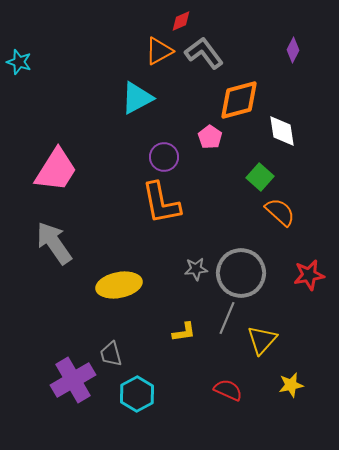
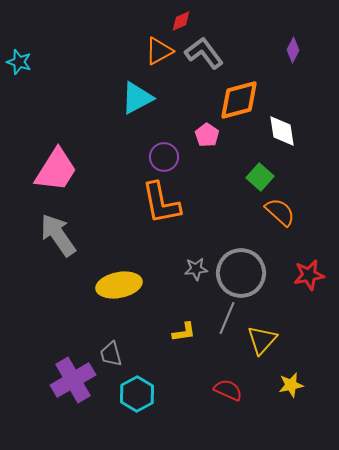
pink pentagon: moved 3 px left, 2 px up
gray arrow: moved 4 px right, 8 px up
